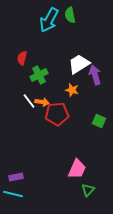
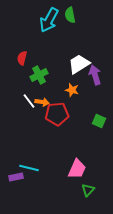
cyan line: moved 16 px right, 26 px up
